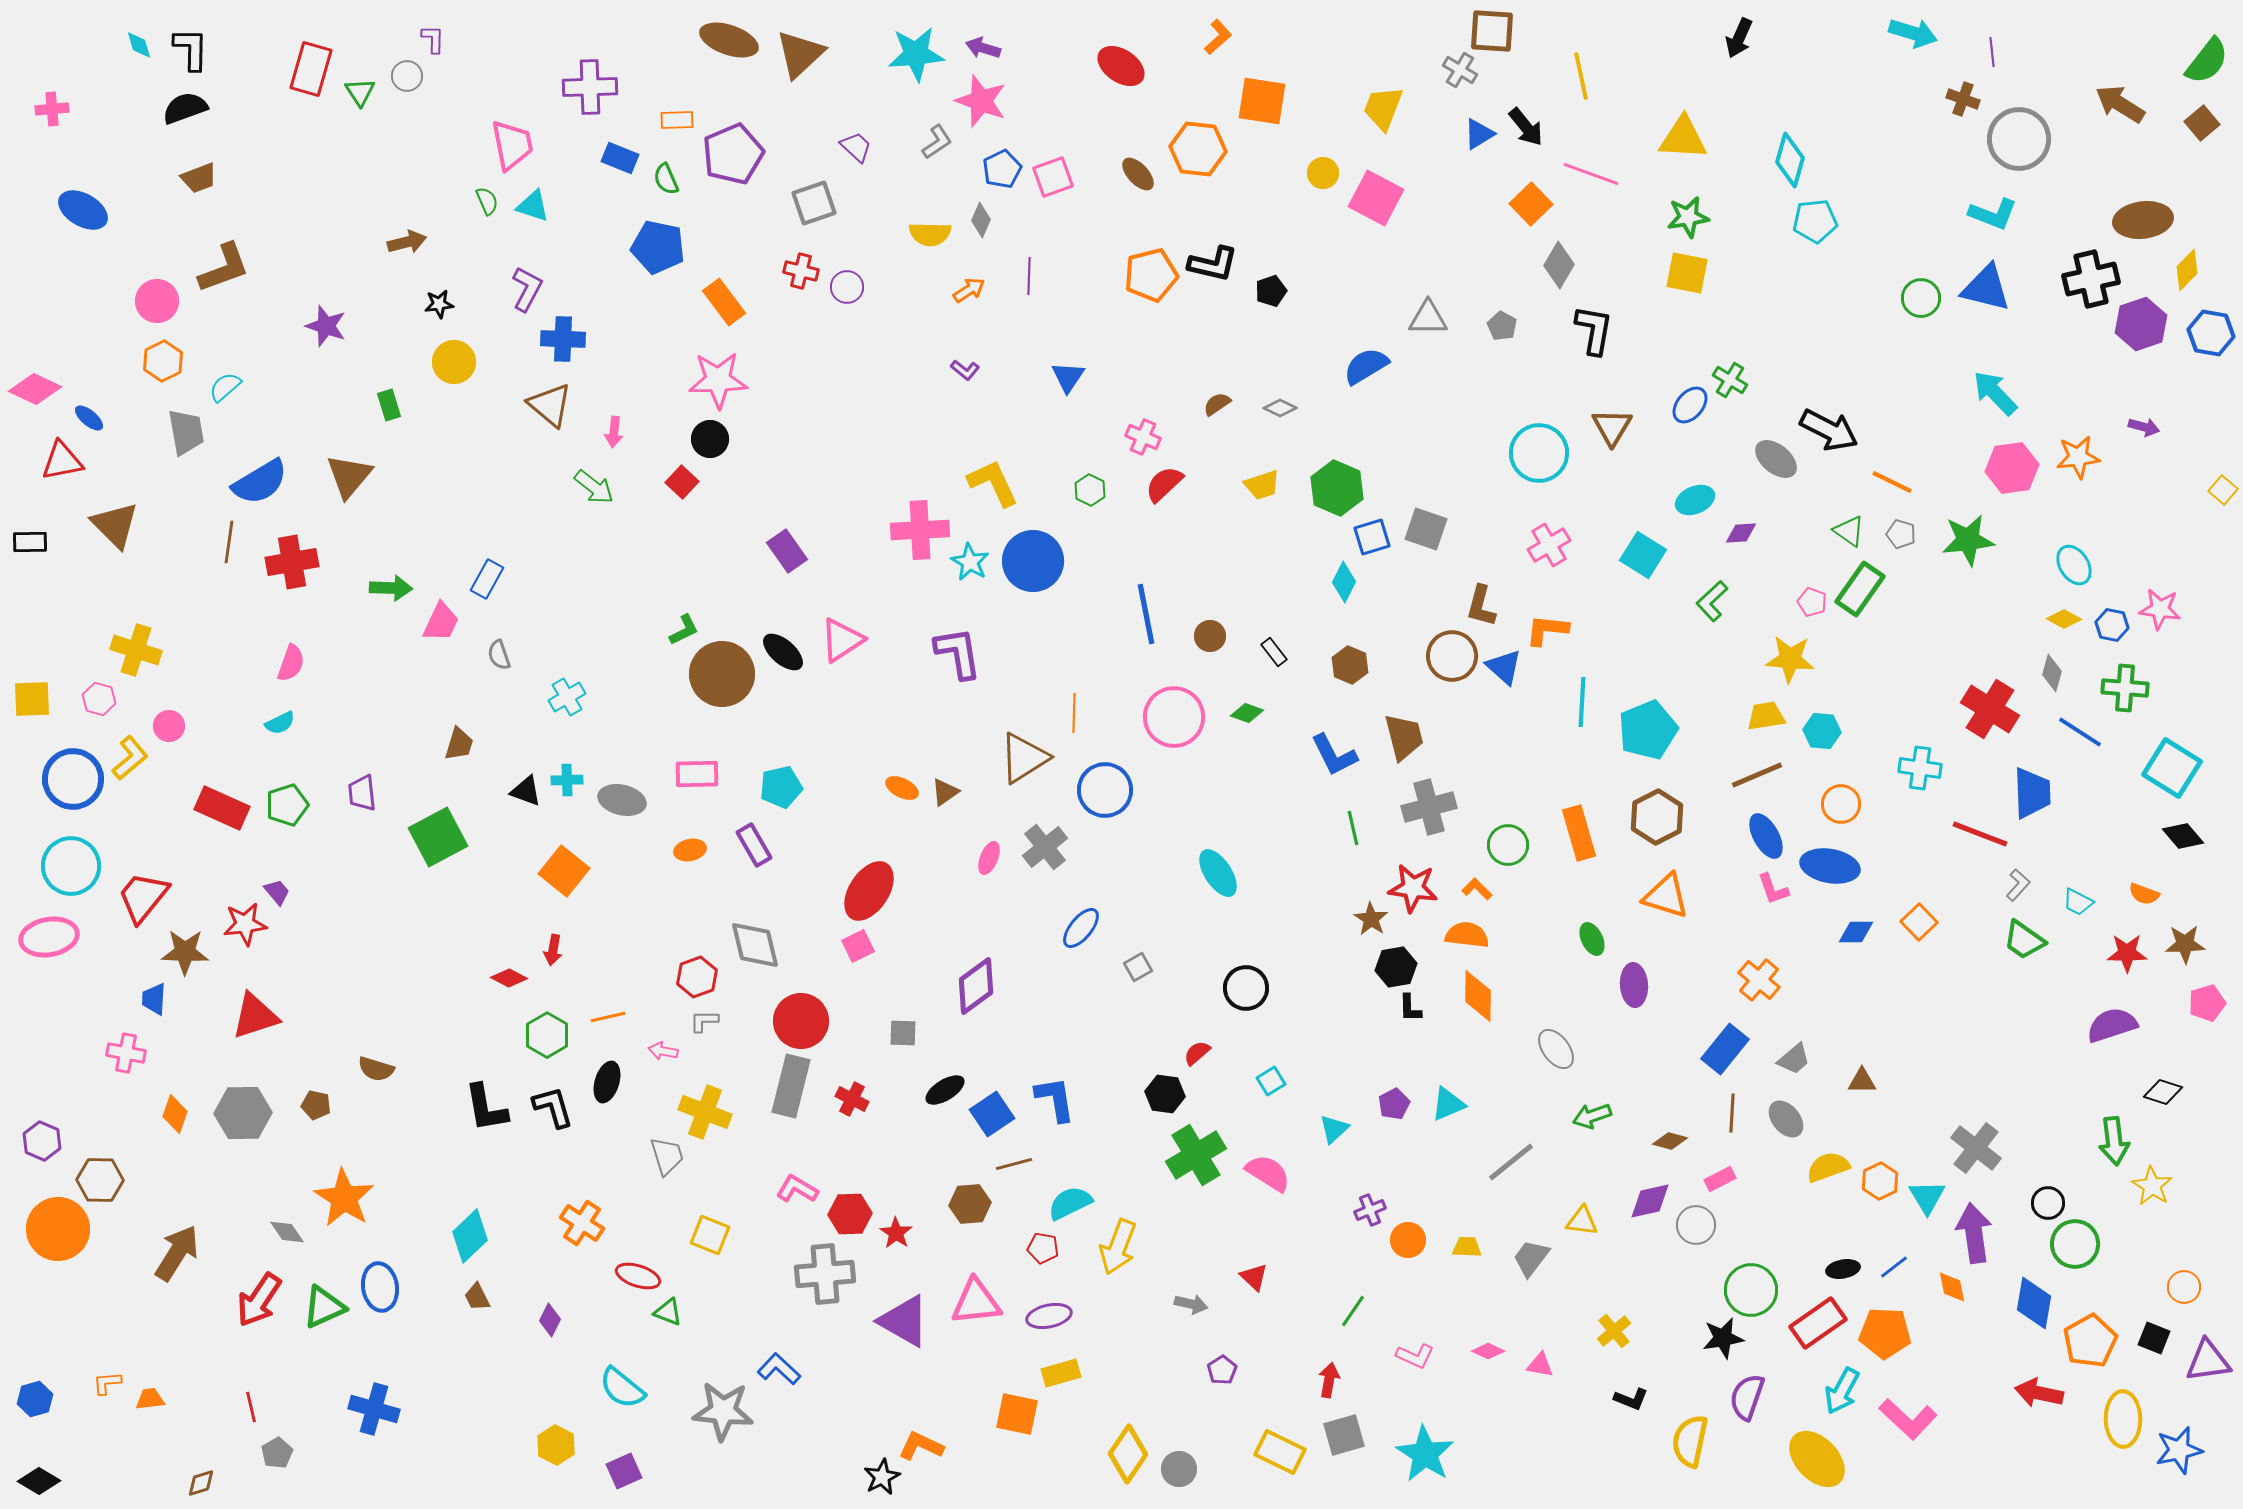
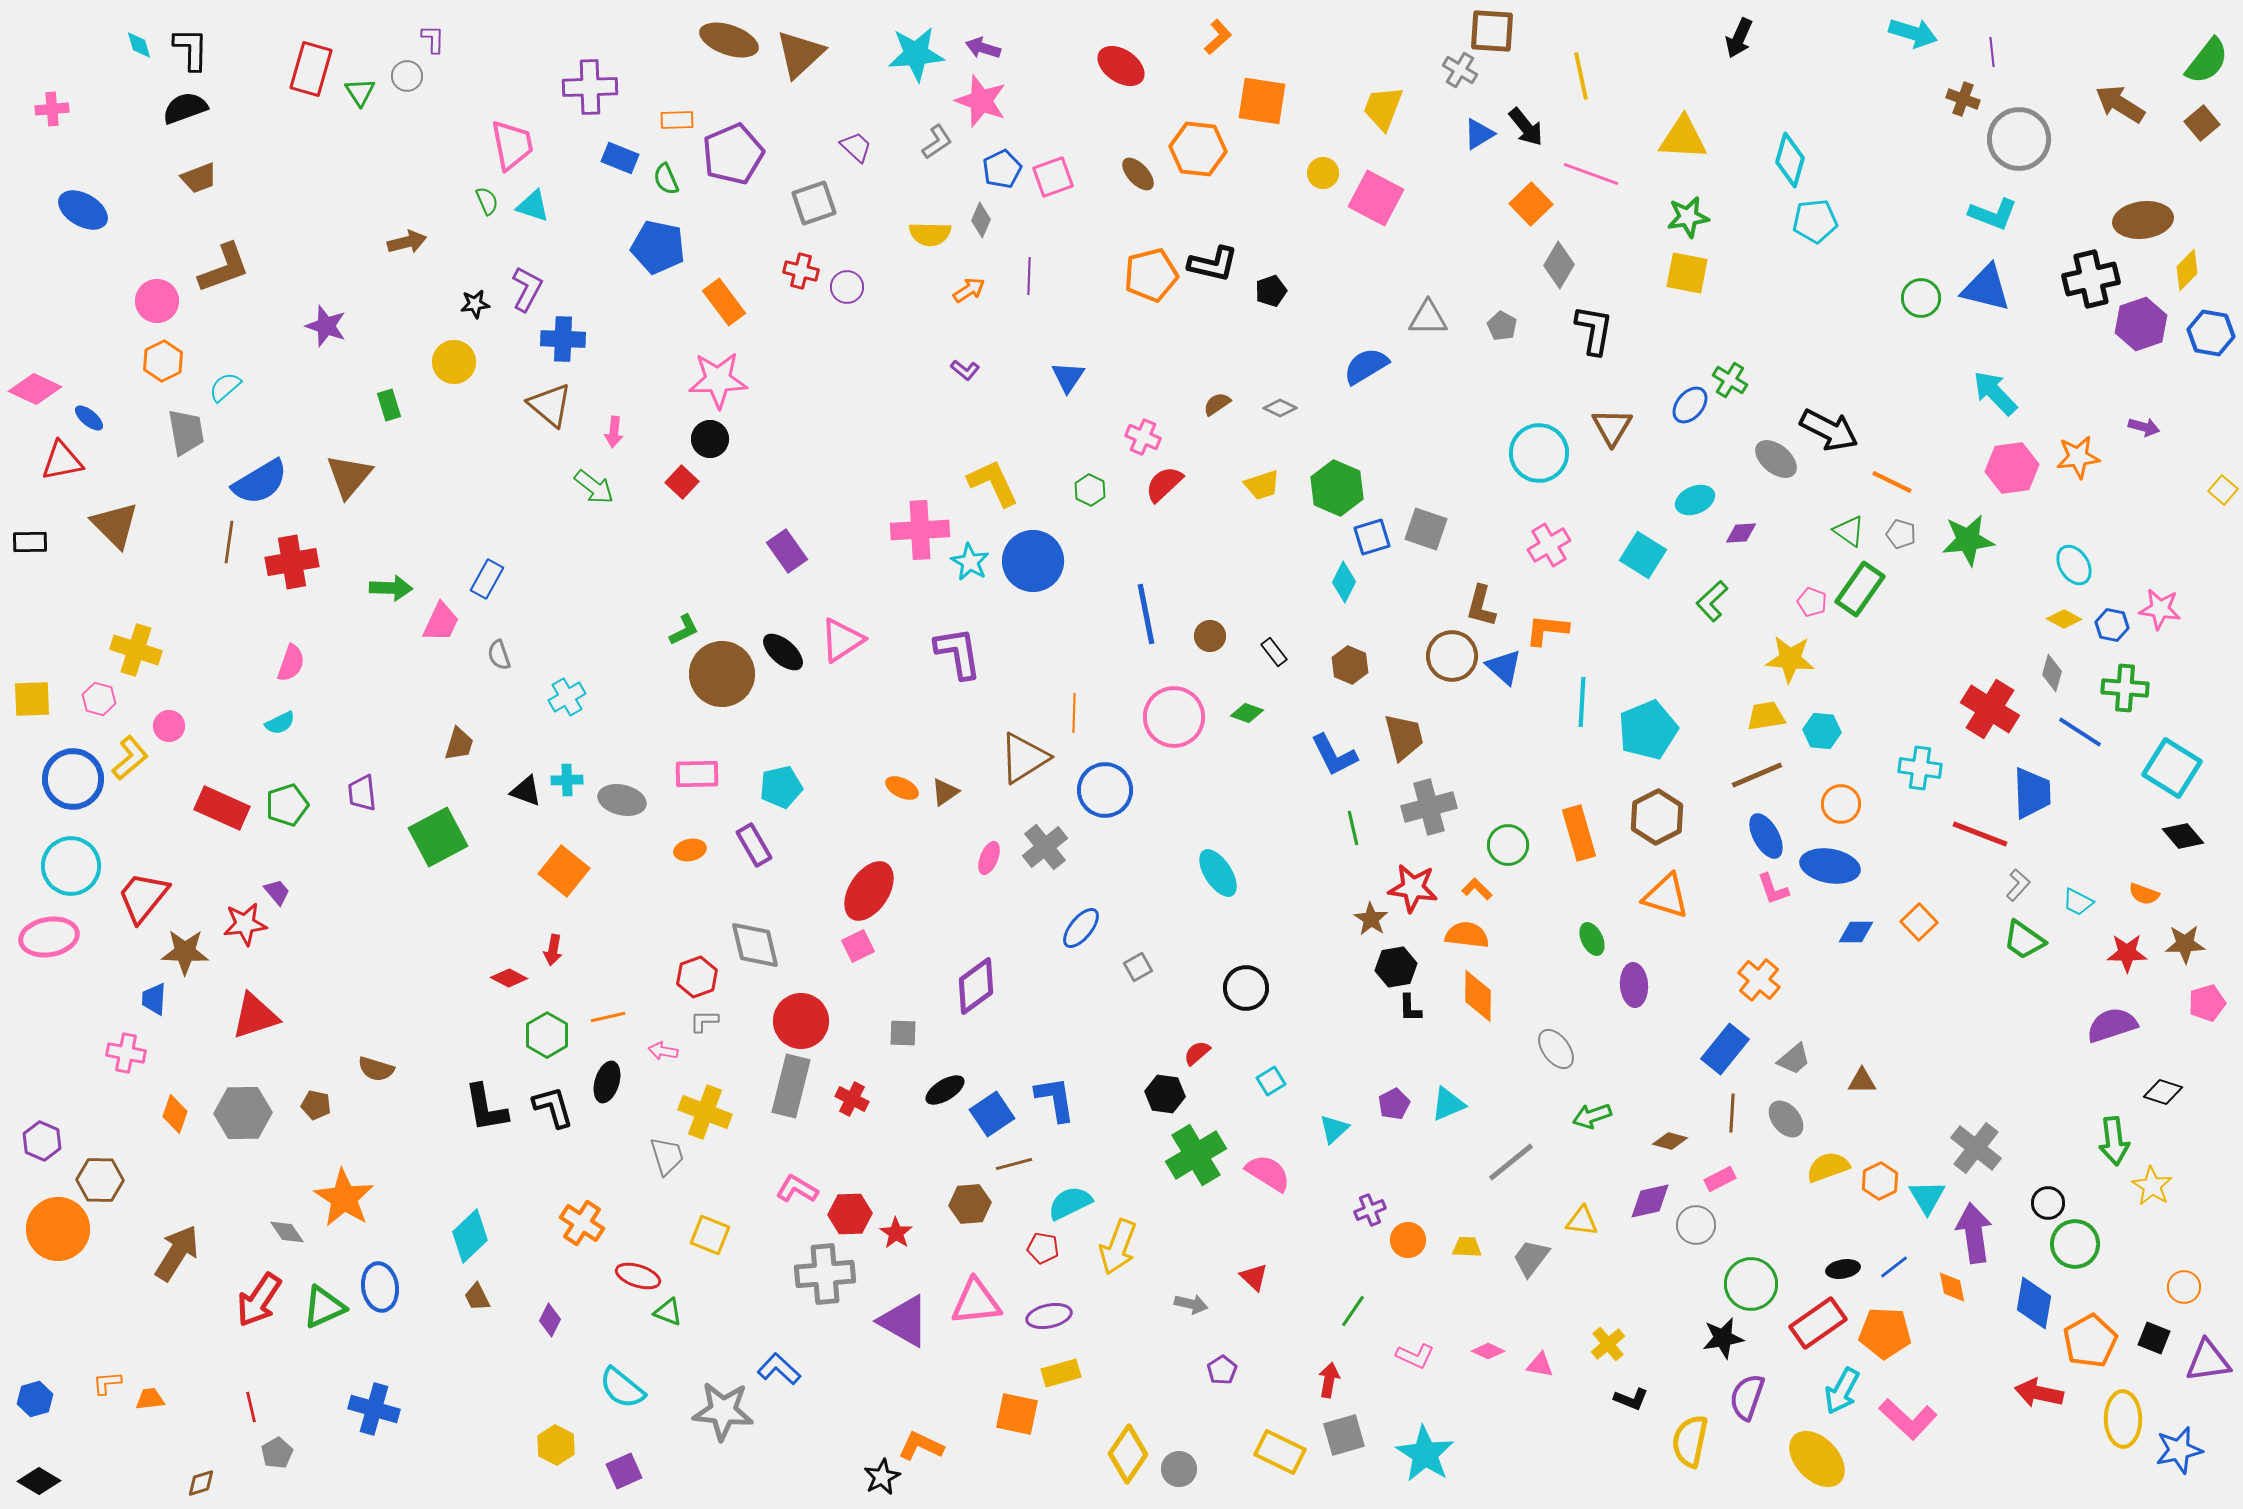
black star at (439, 304): moved 36 px right
green circle at (1751, 1290): moved 6 px up
yellow cross at (1614, 1331): moved 6 px left, 13 px down
